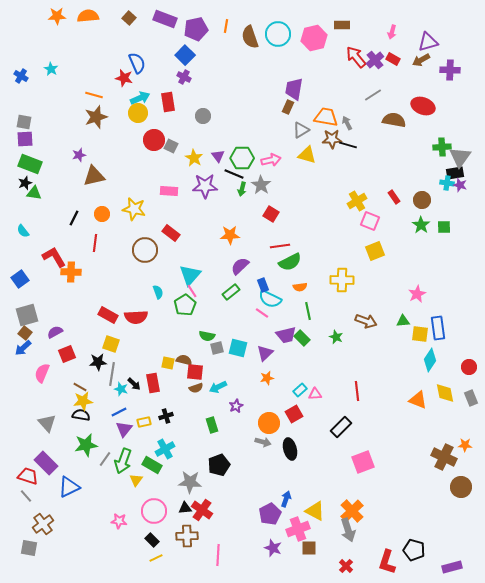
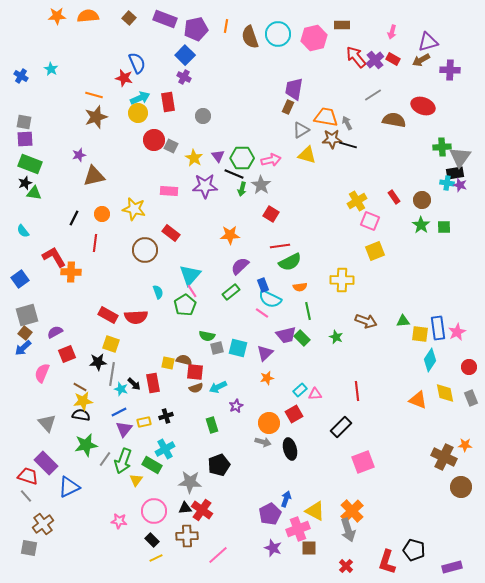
pink star at (417, 294): moved 40 px right, 38 px down
pink line at (218, 555): rotated 45 degrees clockwise
